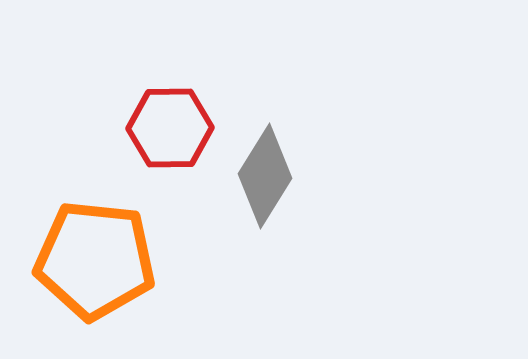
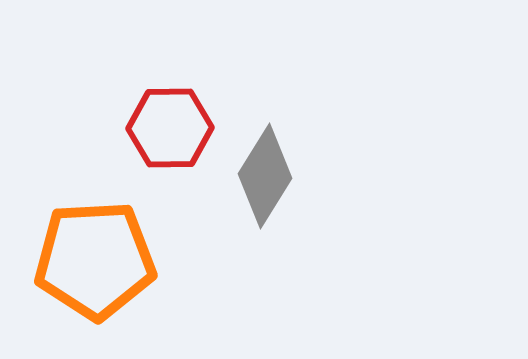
orange pentagon: rotated 9 degrees counterclockwise
